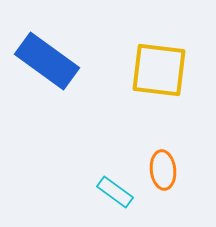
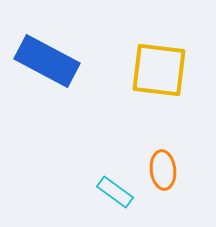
blue rectangle: rotated 8 degrees counterclockwise
